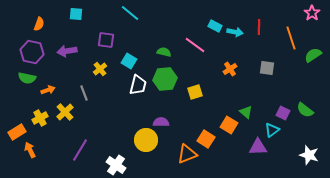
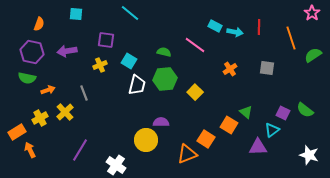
yellow cross at (100, 69): moved 4 px up; rotated 16 degrees clockwise
white trapezoid at (138, 85): moved 1 px left
yellow square at (195, 92): rotated 28 degrees counterclockwise
